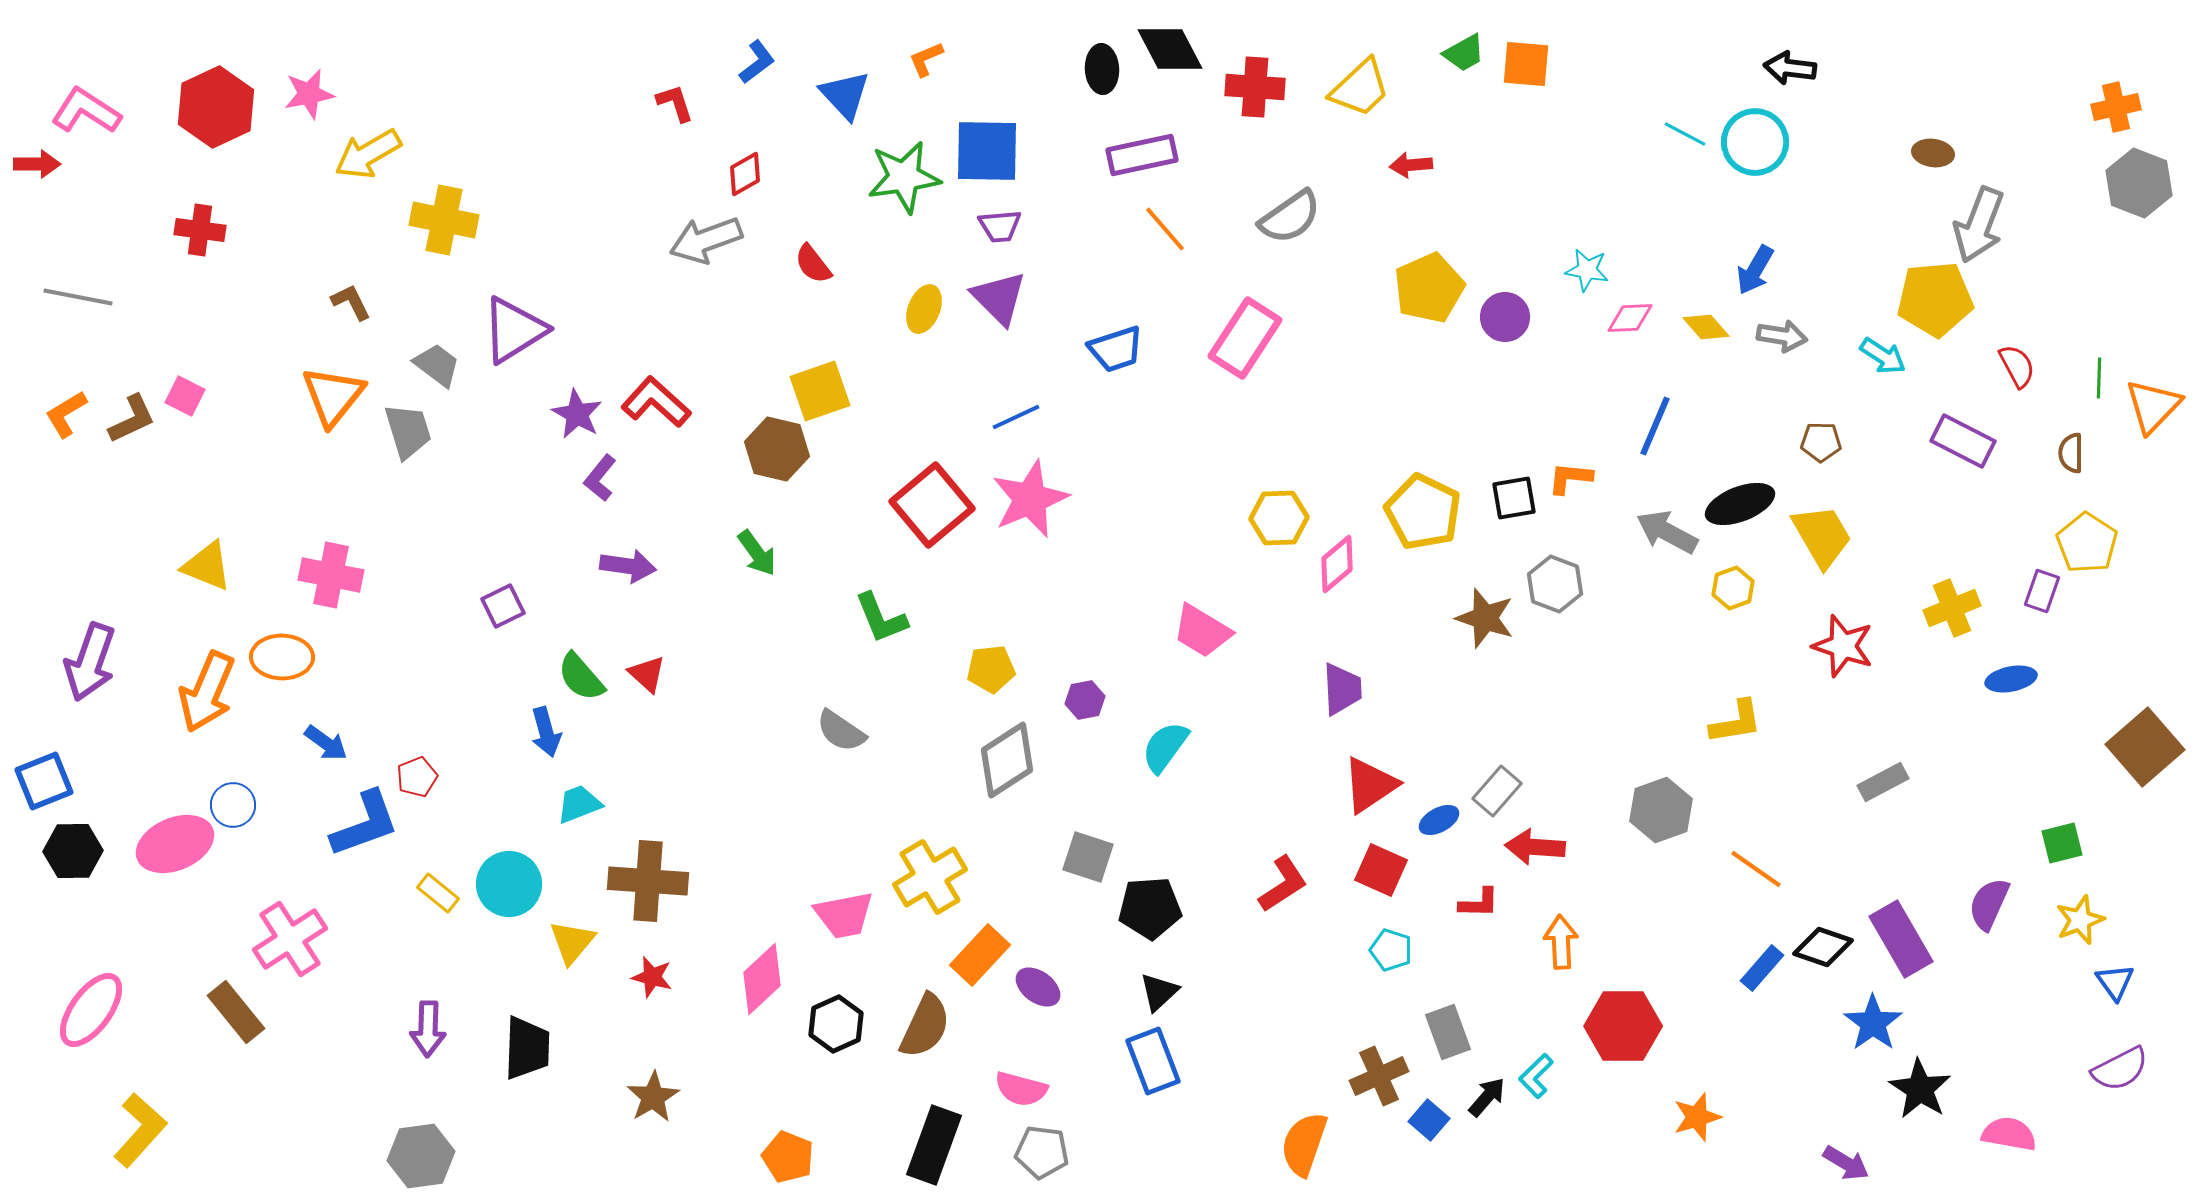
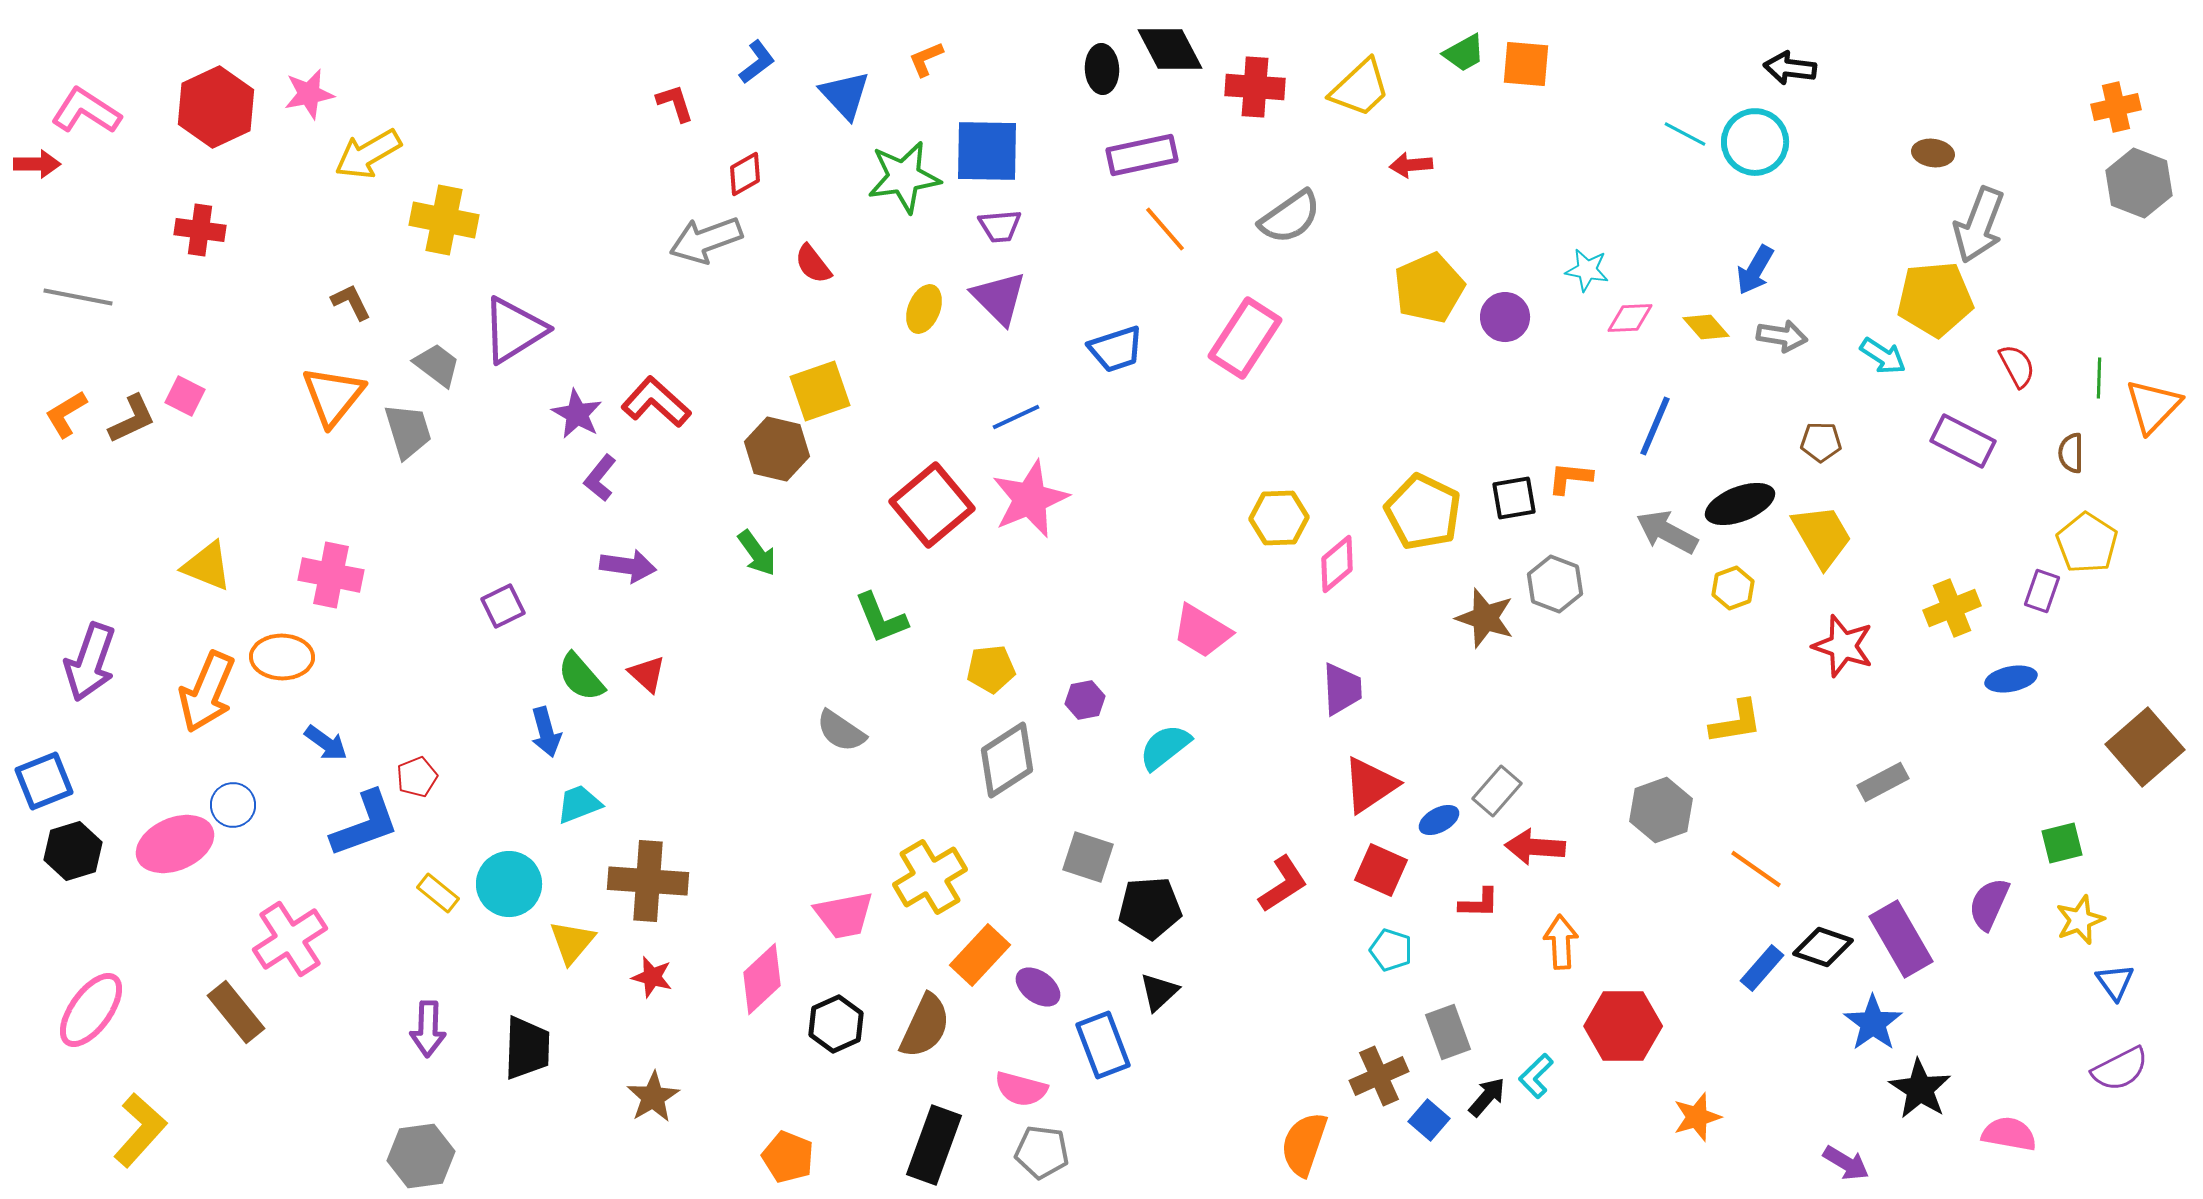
cyan semicircle at (1165, 747): rotated 16 degrees clockwise
black hexagon at (73, 851): rotated 16 degrees counterclockwise
blue rectangle at (1153, 1061): moved 50 px left, 16 px up
